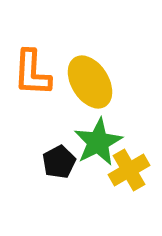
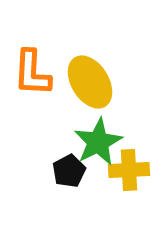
black pentagon: moved 10 px right, 9 px down
yellow cross: rotated 27 degrees clockwise
